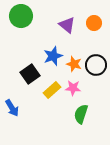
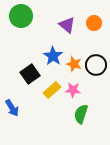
blue star: rotated 18 degrees counterclockwise
pink star: moved 2 px down
